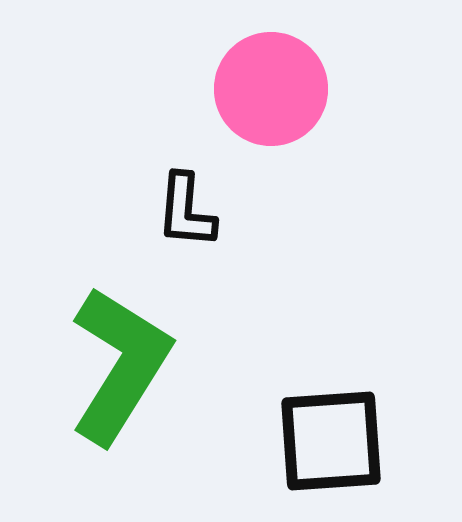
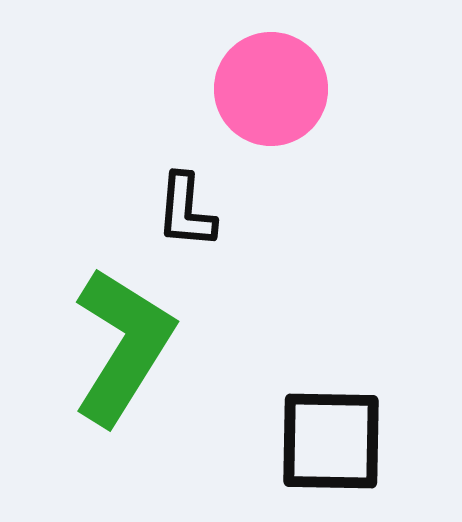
green L-shape: moved 3 px right, 19 px up
black square: rotated 5 degrees clockwise
